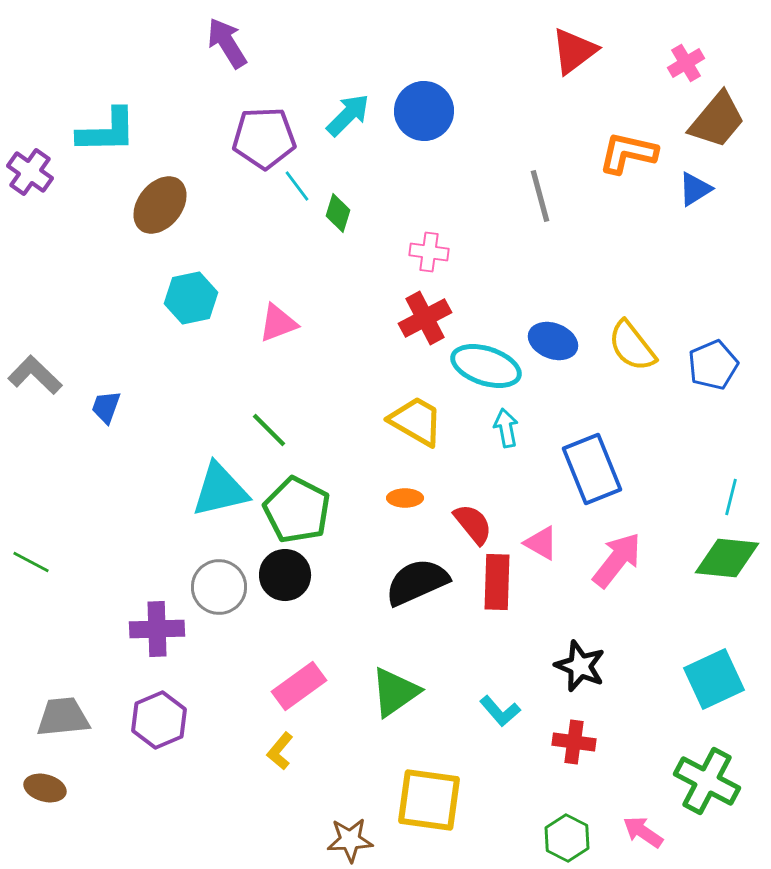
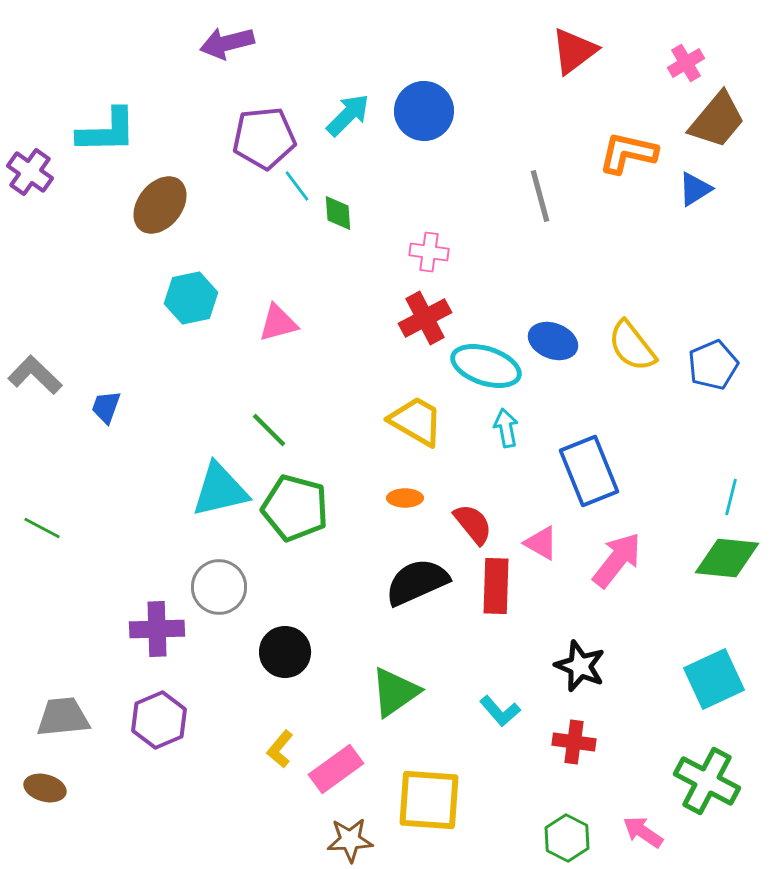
purple arrow at (227, 43): rotated 72 degrees counterclockwise
purple pentagon at (264, 138): rotated 4 degrees counterclockwise
green diamond at (338, 213): rotated 21 degrees counterclockwise
pink triangle at (278, 323): rotated 6 degrees clockwise
blue rectangle at (592, 469): moved 3 px left, 2 px down
green pentagon at (297, 510): moved 2 px left, 2 px up; rotated 12 degrees counterclockwise
green line at (31, 562): moved 11 px right, 34 px up
black circle at (285, 575): moved 77 px down
red rectangle at (497, 582): moved 1 px left, 4 px down
pink rectangle at (299, 686): moved 37 px right, 83 px down
yellow L-shape at (280, 751): moved 2 px up
yellow square at (429, 800): rotated 4 degrees counterclockwise
